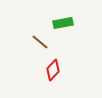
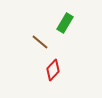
green rectangle: moved 2 px right; rotated 48 degrees counterclockwise
